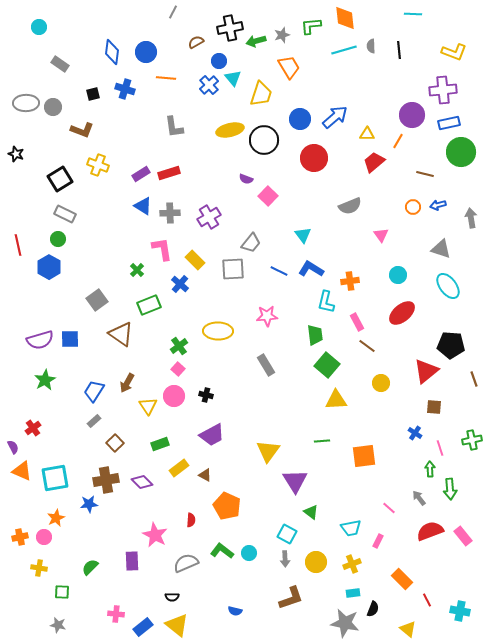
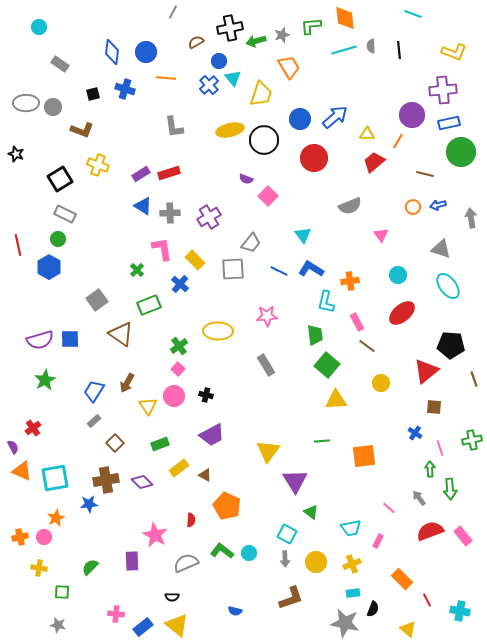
cyan line at (413, 14): rotated 18 degrees clockwise
